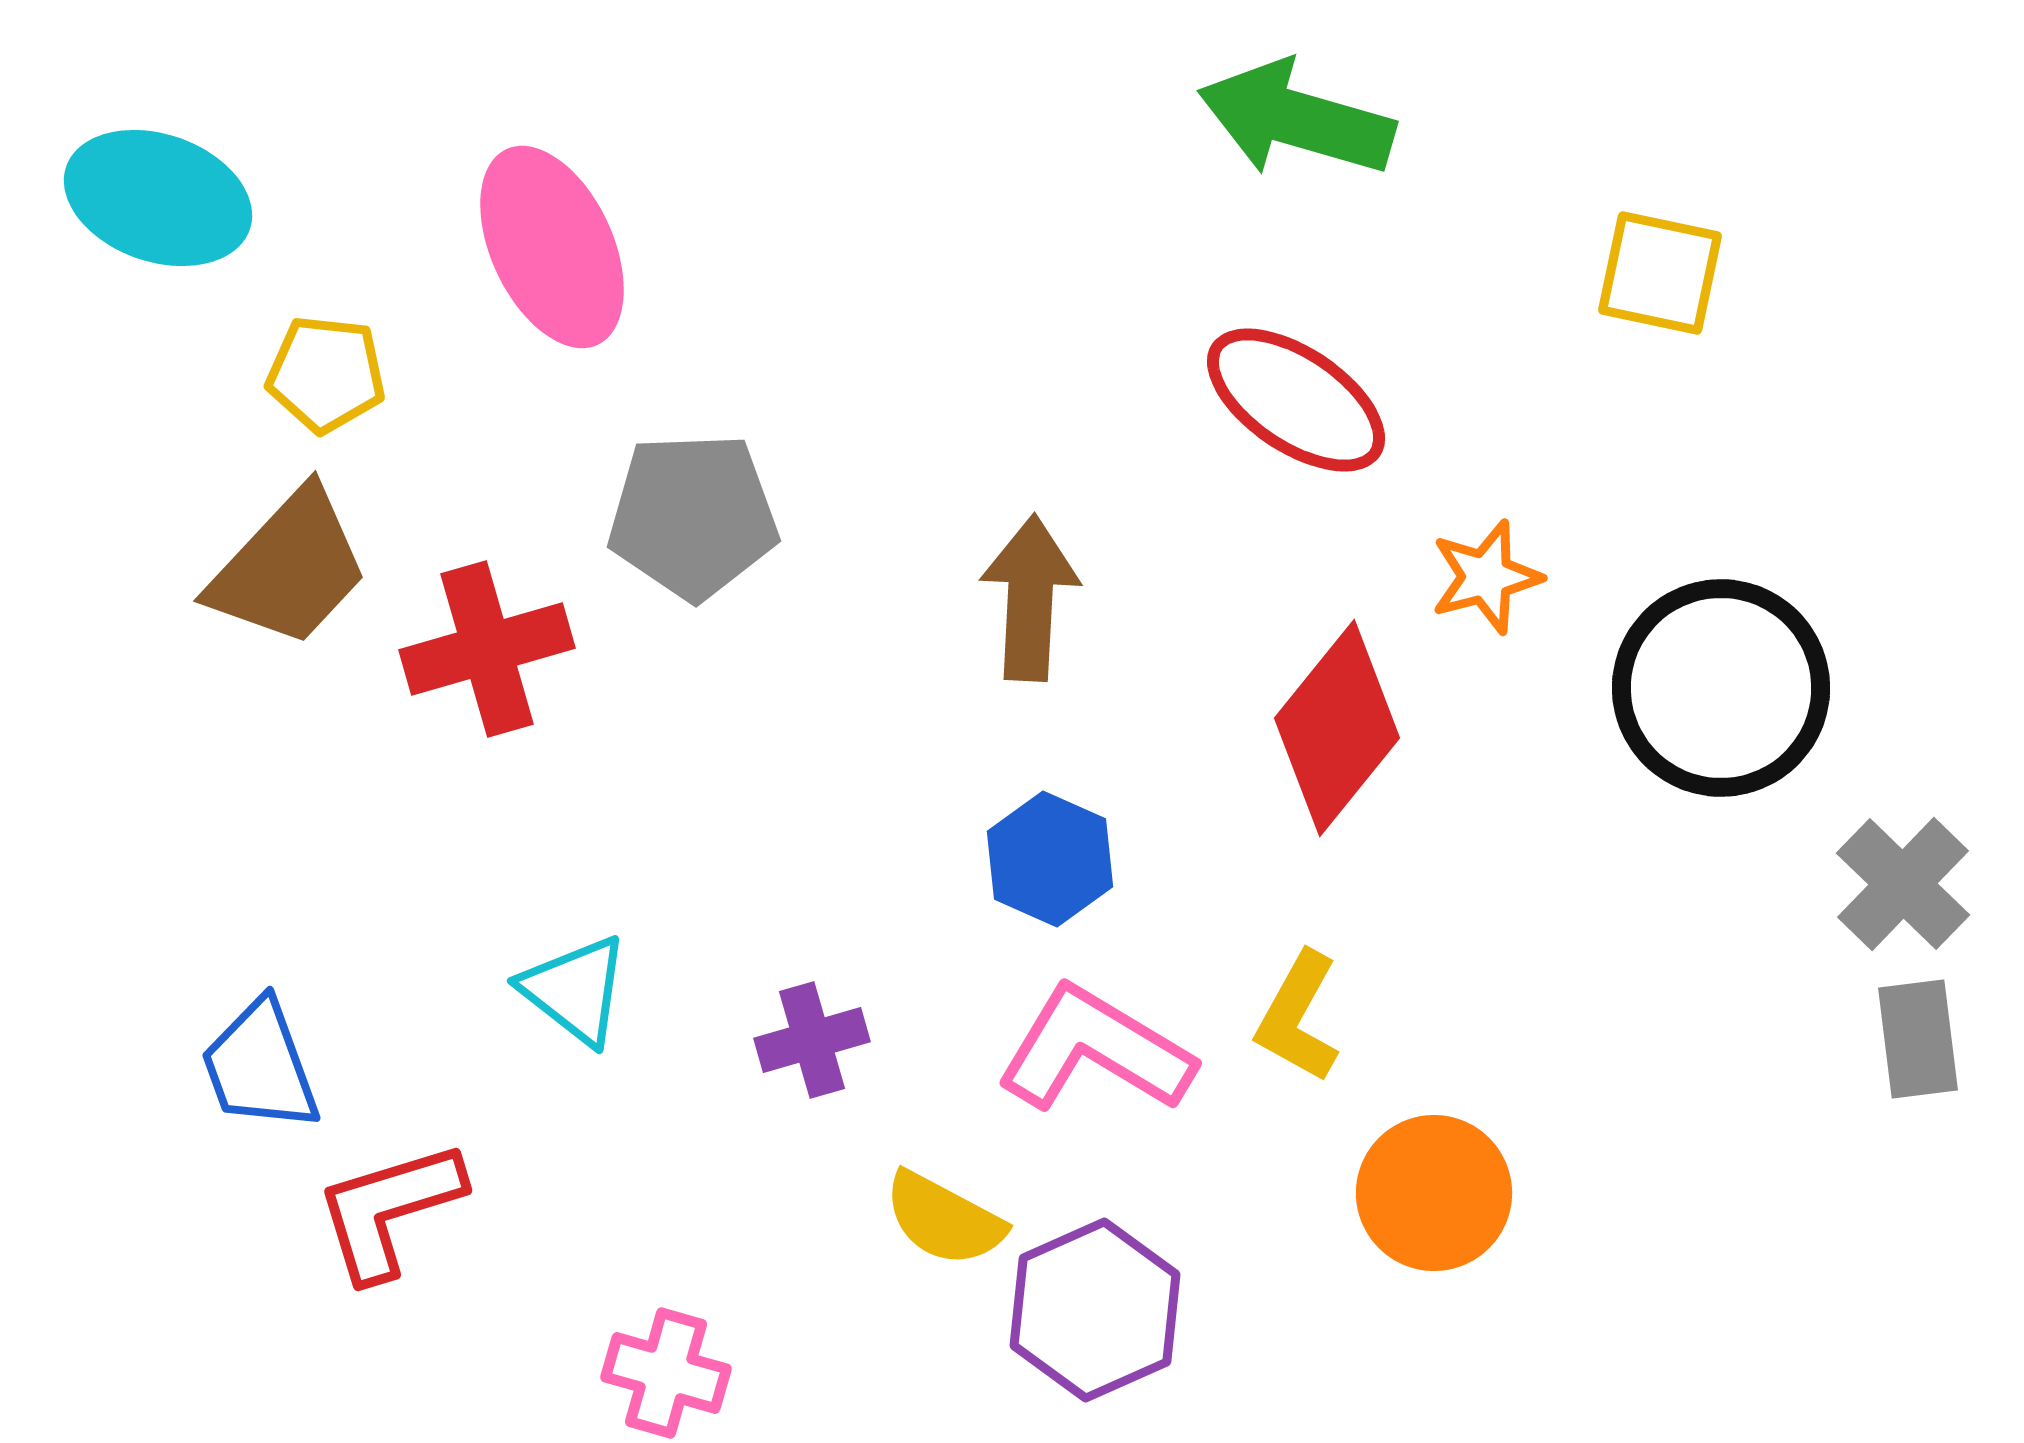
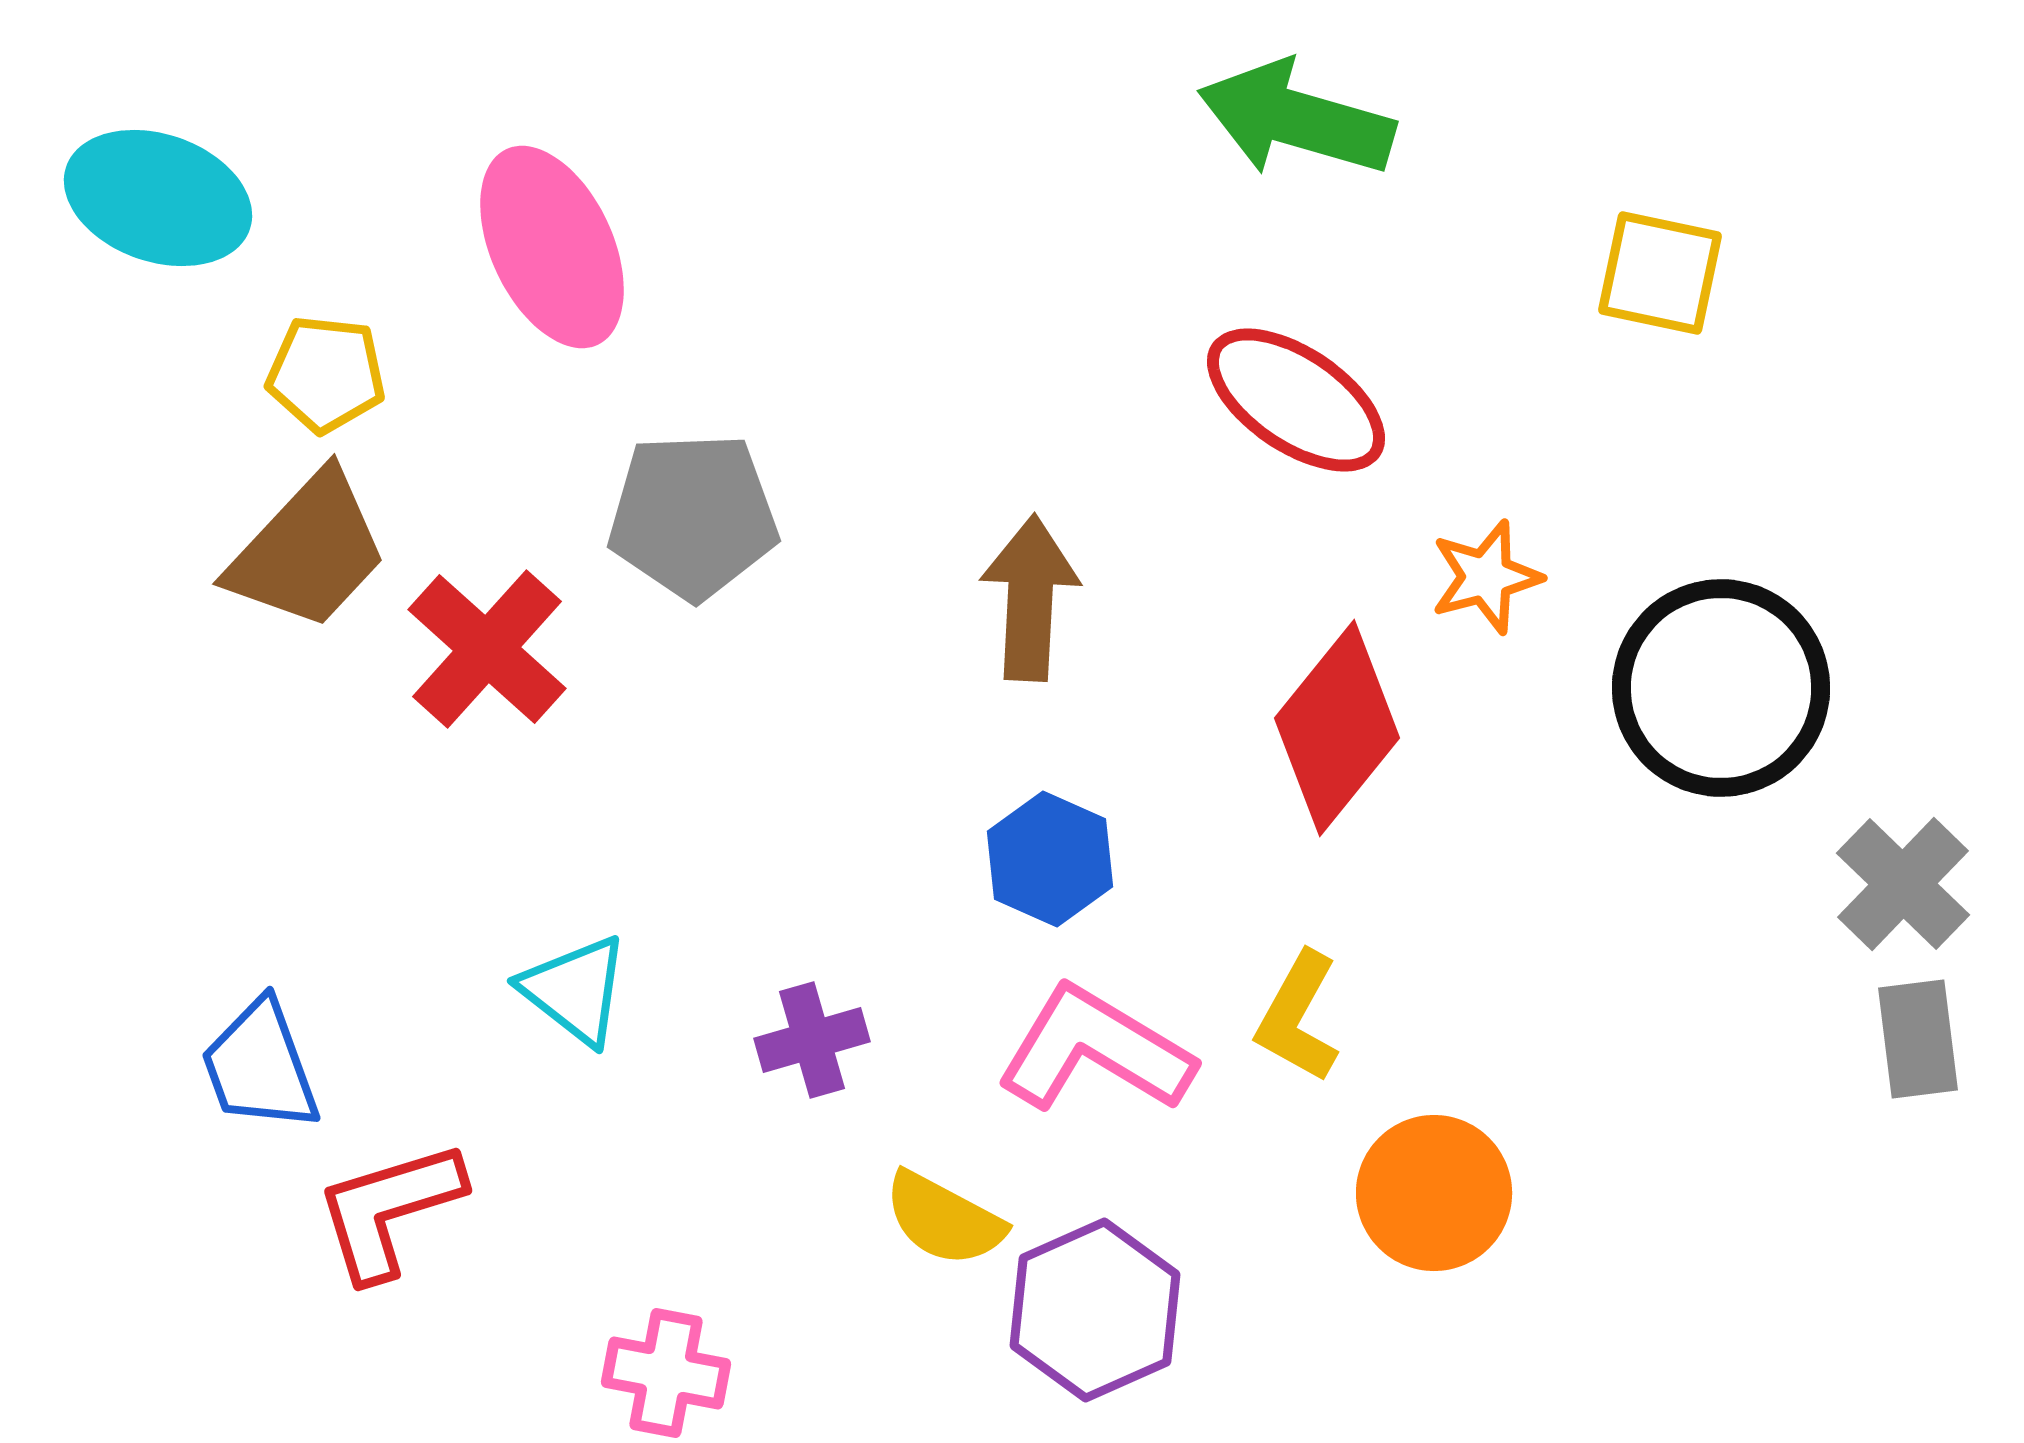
brown trapezoid: moved 19 px right, 17 px up
red cross: rotated 32 degrees counterclockwise
pink cross: rotated 5 degrees counterclockwise
